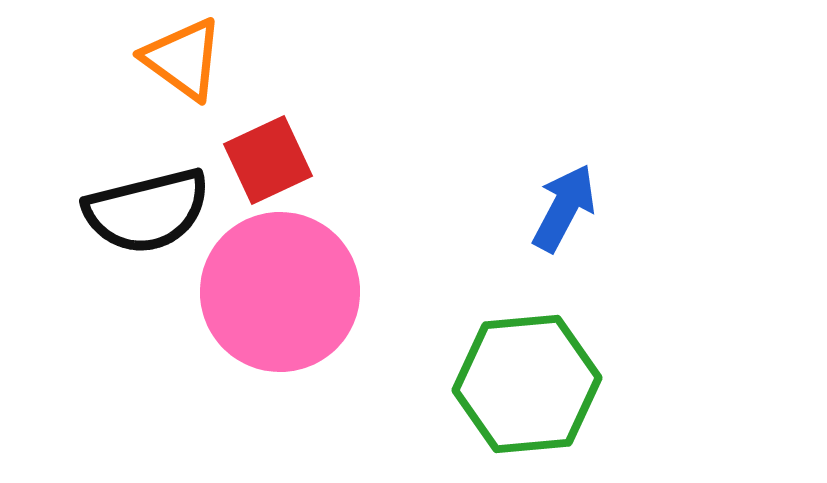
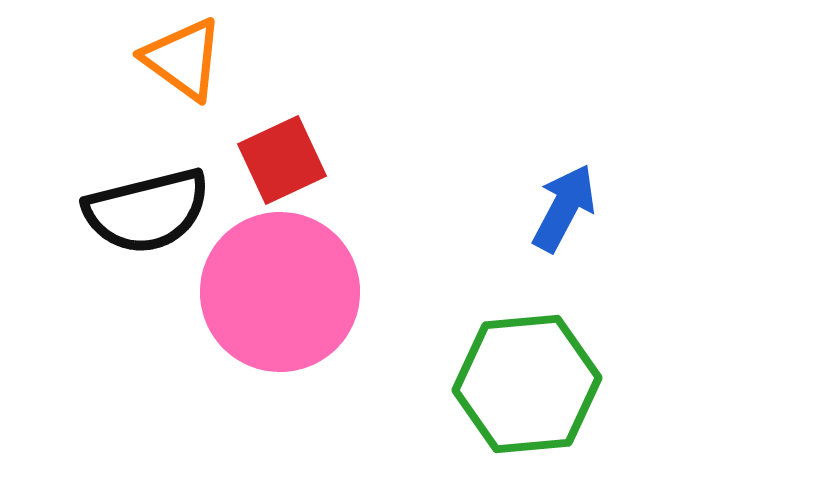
red square: moved 14 px right
